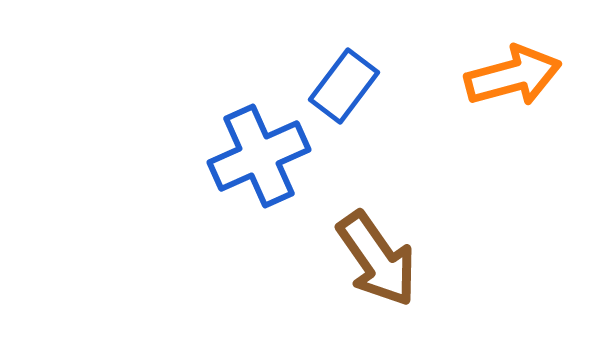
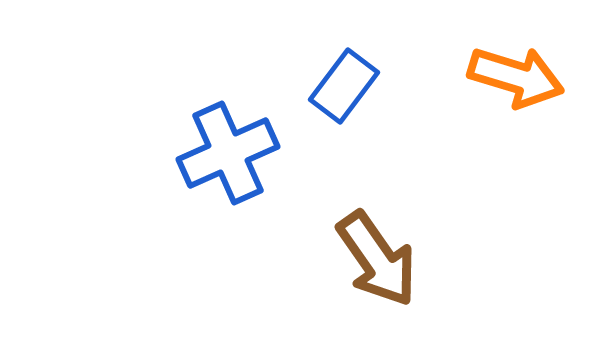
orange arrow: moved 3 px right, 1 px down; rotated 32 degrees clockwise
blue cross: moved 31 px left, 3 px up
